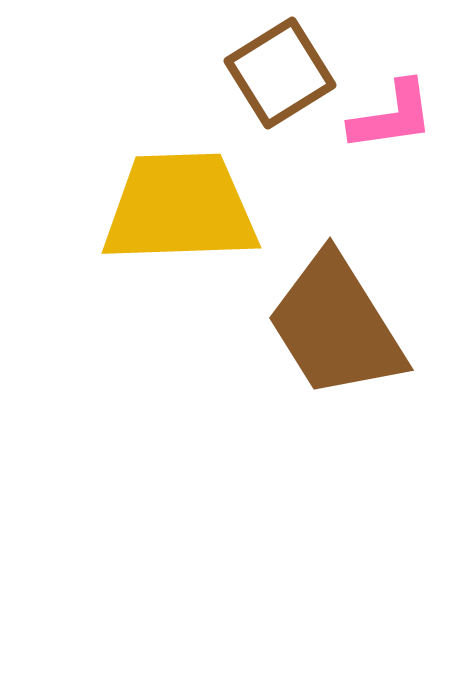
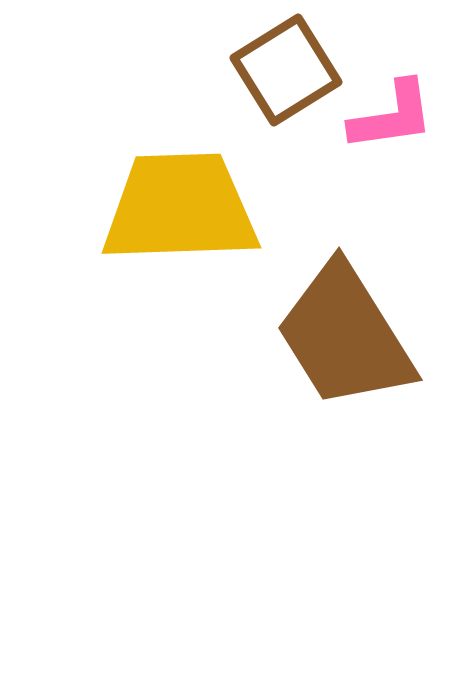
brown square: moved 6 px right, 3 px up
brown trapezoid: moved 9 px right, 10 px down
